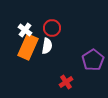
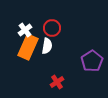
white cross: rotated 16 degrees clockwise
purple pentagon: moved 1 px left, 1 px down
red cross: moved 9 px left
